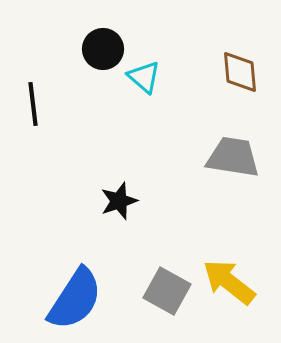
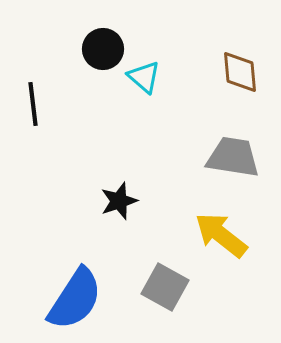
yellow arrow: moved 8 px left, 47 px up
gray square: moved 2 px left, 4 px up
